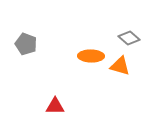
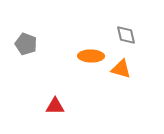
gray diamond: moved 3 px left, 3 px up; rotated 35 degrees clockwise
orange triangle: moved 1 px right, 3 px down
